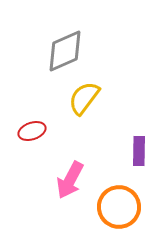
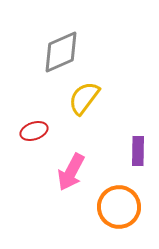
gray diamond: moved 4 px left, 1 px down
red ellipse: moved 2 px right
purple rectangle: moved 1 px left
pink arrow: moved 1 px right, 8 px up
